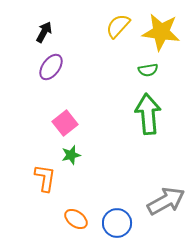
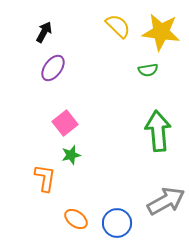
yellow semicircle: rotated 92 degrees clockwise
purple ellipse: moved 2 px right, 1 px down
green arrow: moved 10 px right, 17 px down
